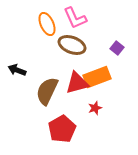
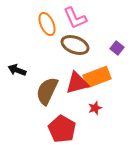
brown ellipse: moved 3 px right
red pentagon: rotated 12 degrees counterclockwise
